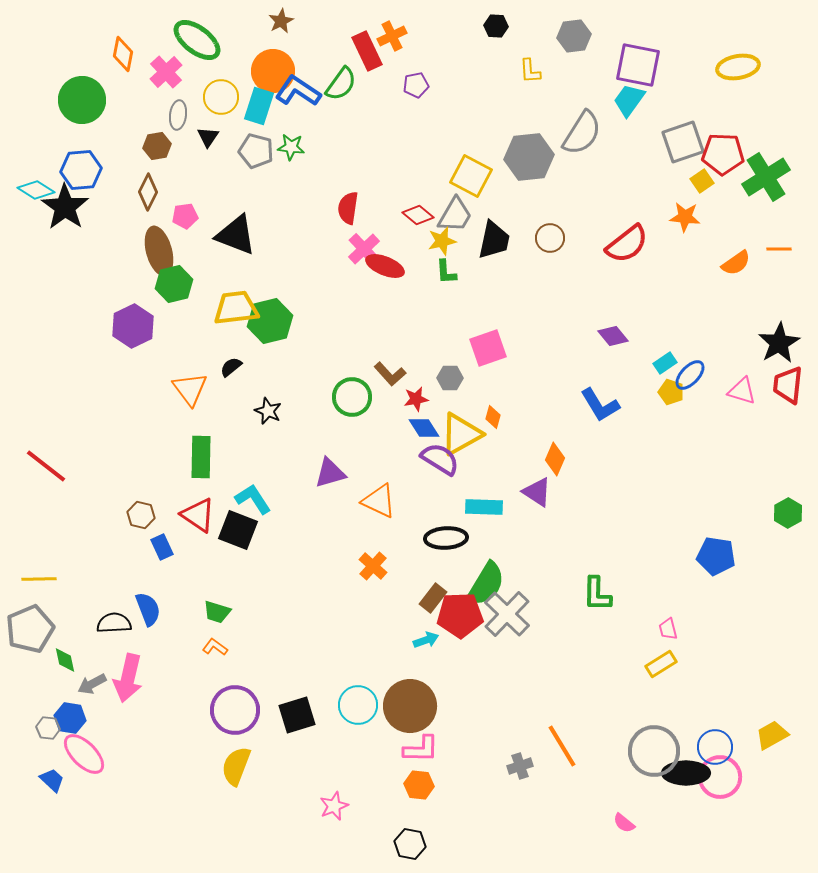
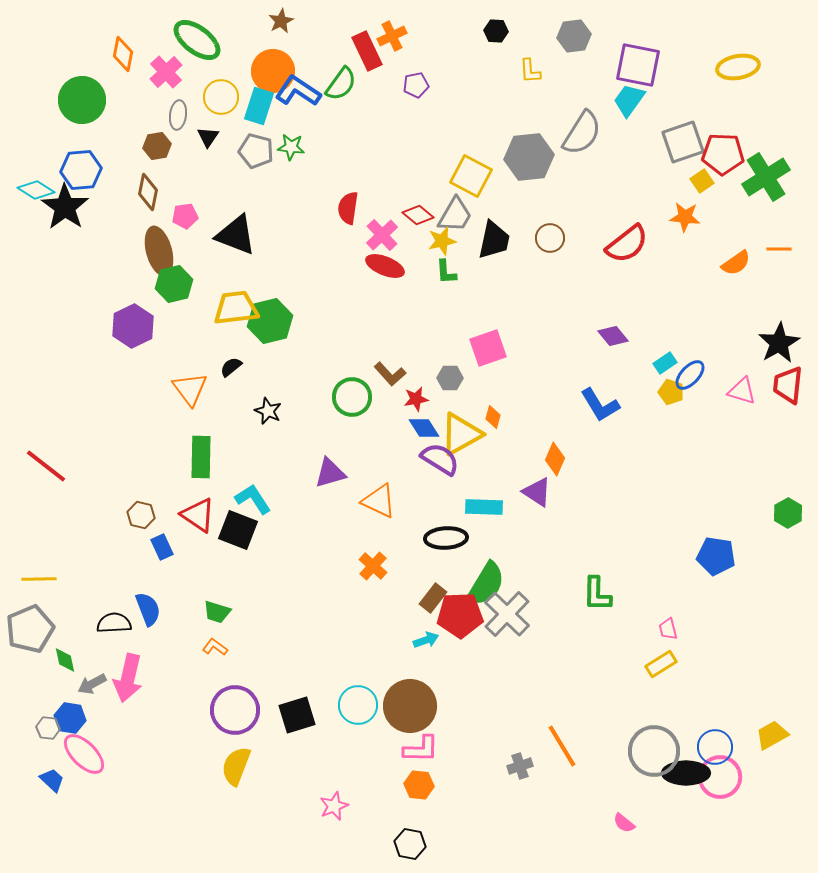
black hexagon at (496, 26): moved 5 px down
brown diamond at (148, 192): rotated 15 degrees counterclockwise
pink cross at (364, 249): moved 18 px right, 14 px up
